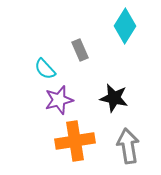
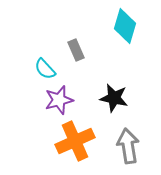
cyan diamond: rotated 16 degrees counterclockwise
gray rectangle: moved 4 px left
orange cross: rotated 15 degrees counterclockwise
